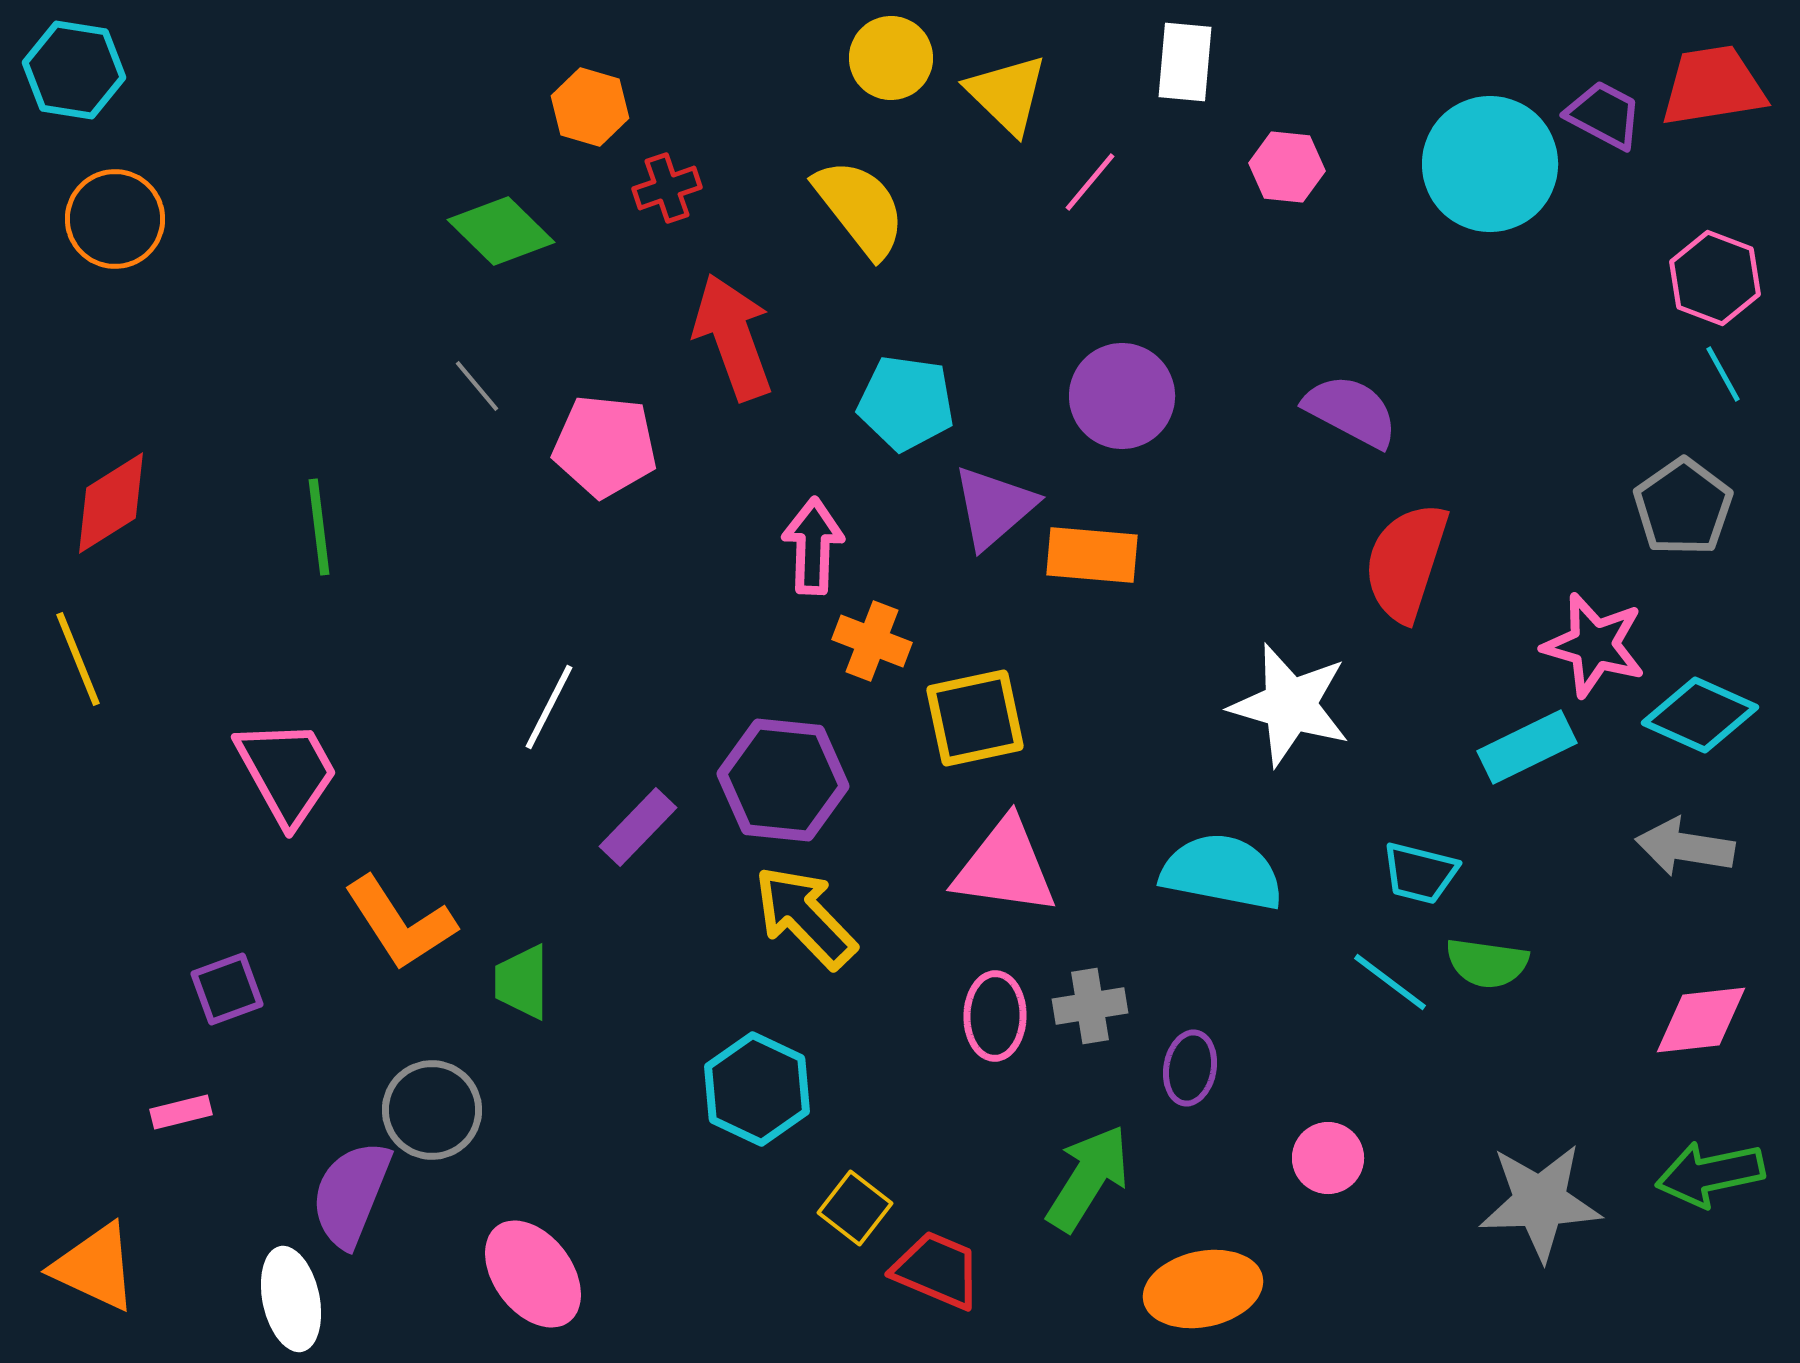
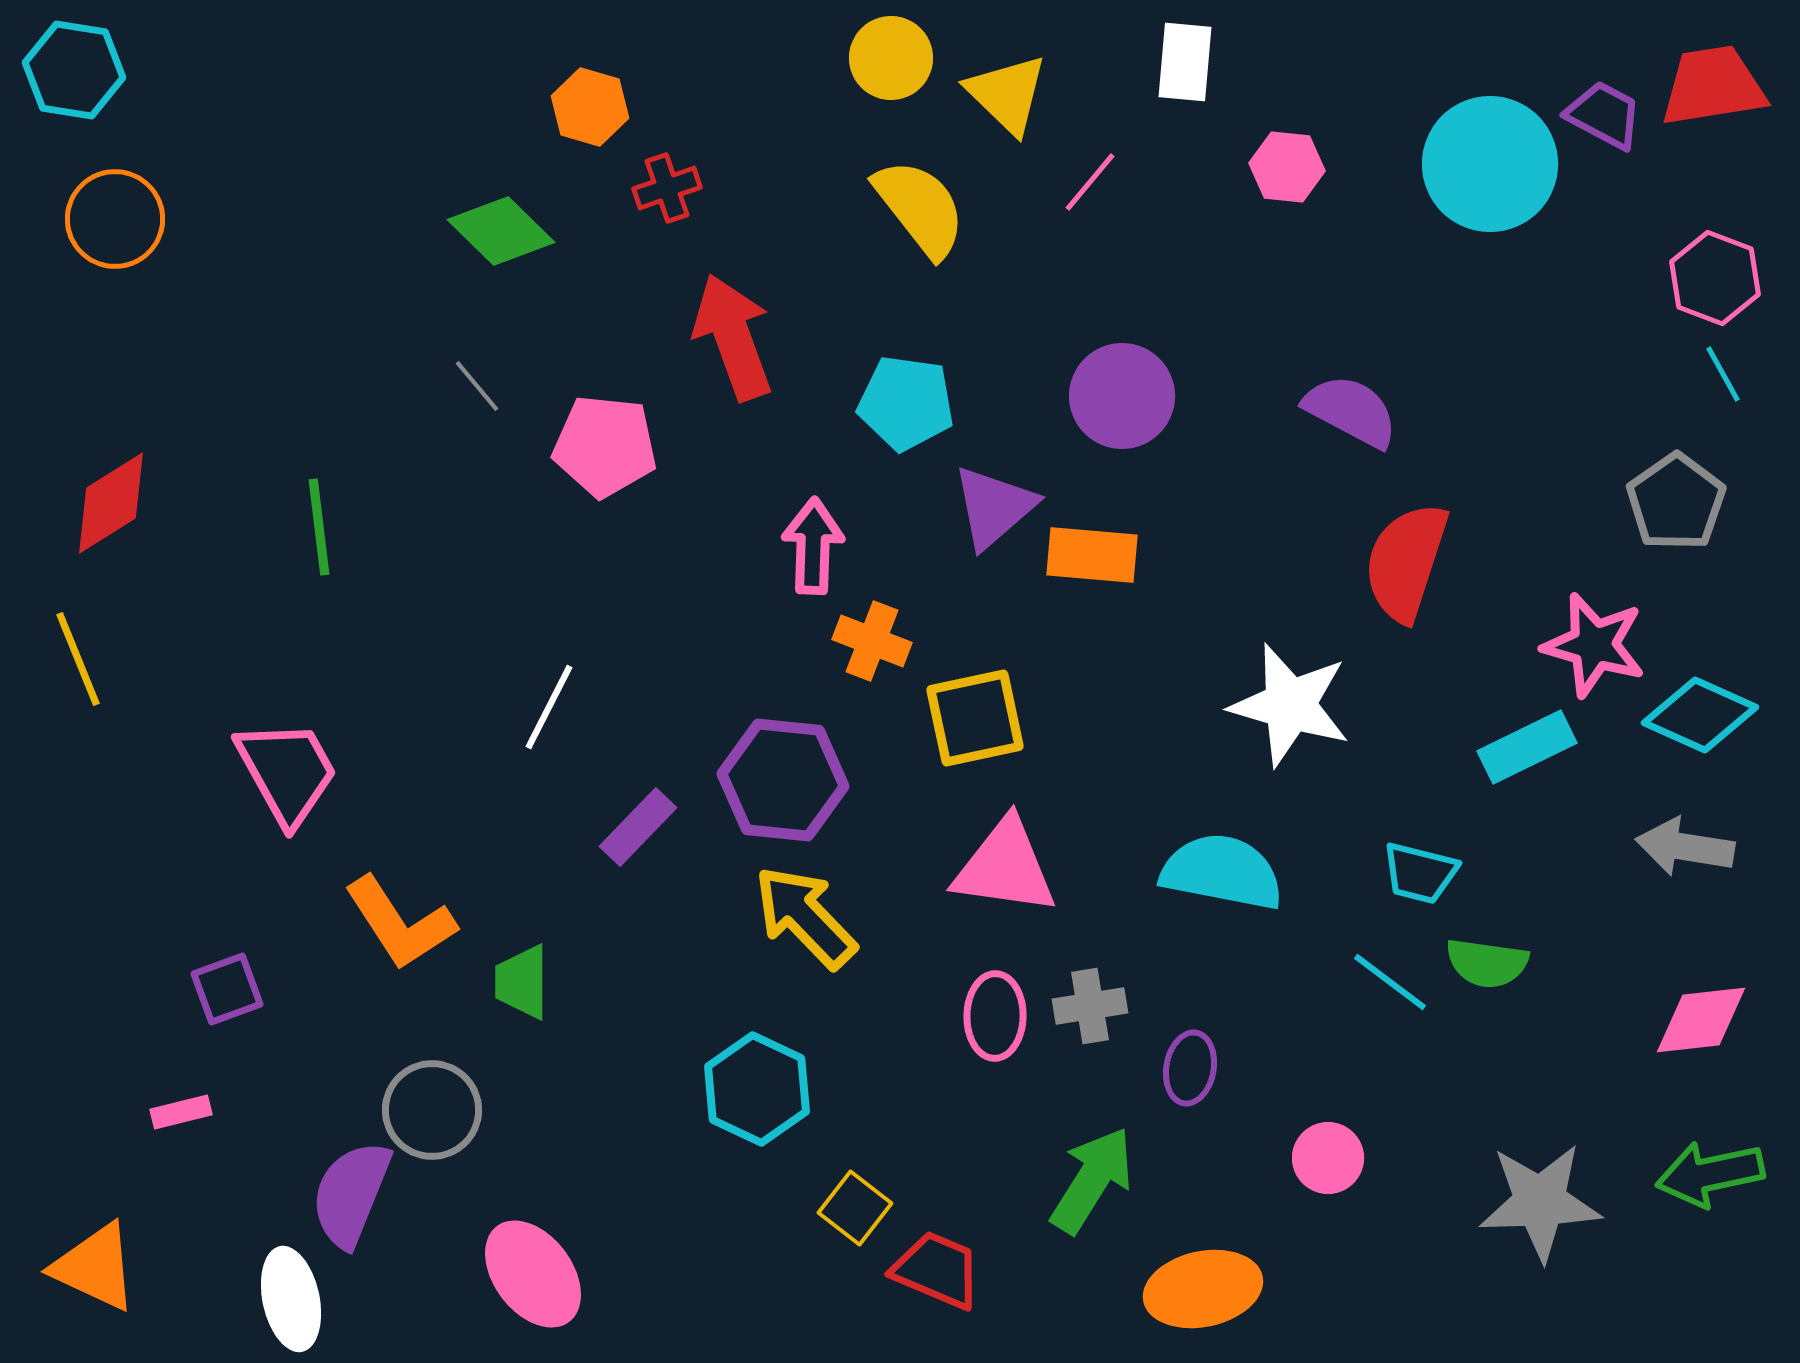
yellow semicircle at (860, 208): moved 60 px right
gray pentagon at (1683, 507): moved 7 px left, 5 px up
green arrow at (1088, 1178): moved 4 px right, 2 px down
